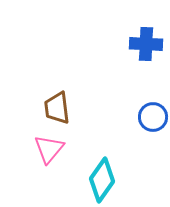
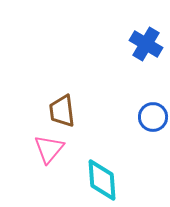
blue cross: rotated 28 degrees clockwise
brown trapezoid: moved 5 px right, 3 px down
cyan diamond: rotated 39 degrees counterclockwise
